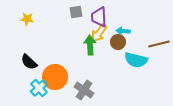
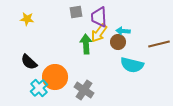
green arrow: moved 4 px left, 1 px up
cyan semicircle: moved 4 px left, 5 px down
